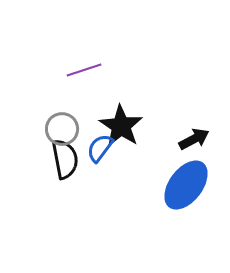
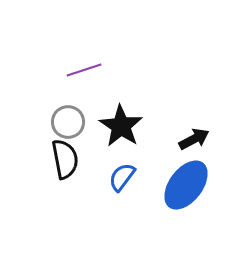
gray circle: moved 6 px right, 7 px up
blue semicircle: moved 22 px right, 29 px down
